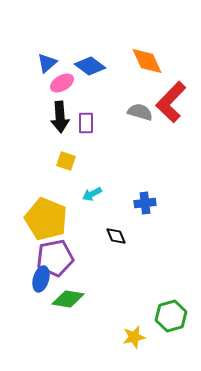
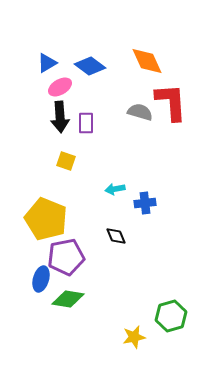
blue triangle: rotated 10 degrees clockwise
pink ellipse: moved 2 px left, 4 px down
red L-shape: rotated 132 degrees clockwise
cyan arrow: moved 23 px right, 5 px up; rotated 18 degrees clockwise
purple pentagon: moved 11 px right, 1 px up
